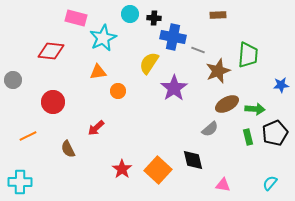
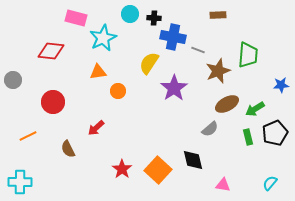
green arrow: rotated 144 degrees clockwise
